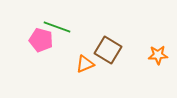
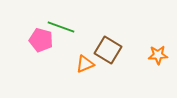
green line: moved 4 px right
